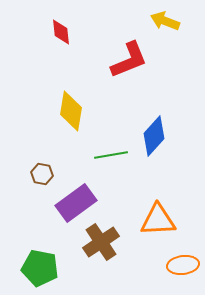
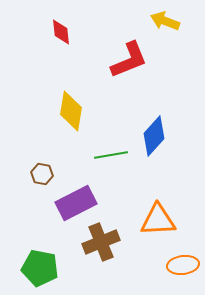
purple rectangle: rotated 9 degrees clockwise
brown cross: rotated 12 degrees clockwise
